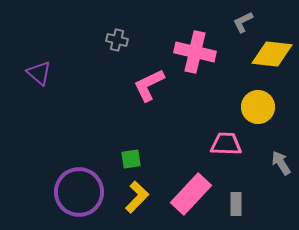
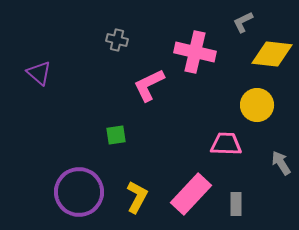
yellow circle: moved 1 px left, 2 px up
green square: moved 15 px left, 24 px up
yellow L-shape: rotated 16 degrees counterclockwise
